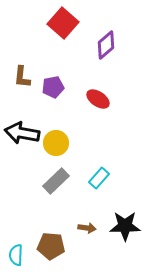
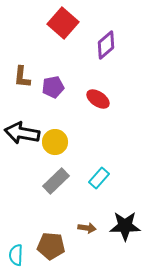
yellow circle: moved 1 px left, 1 px up
